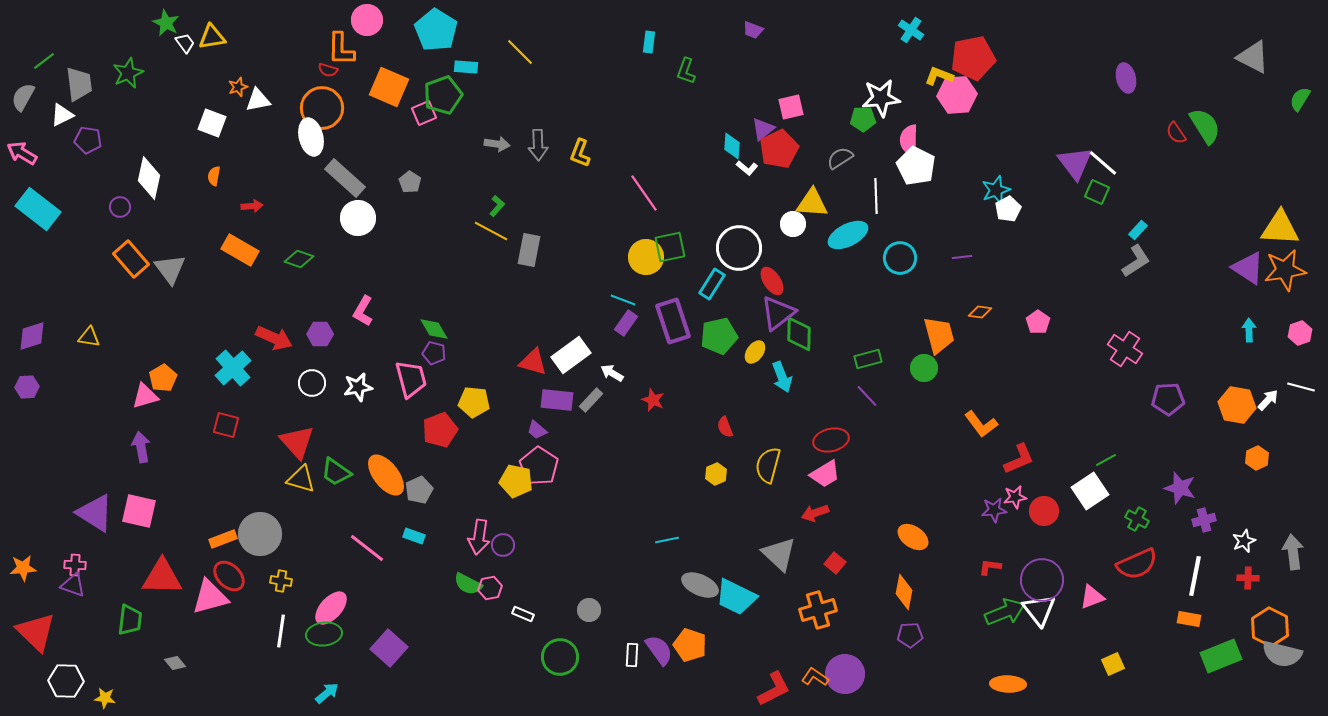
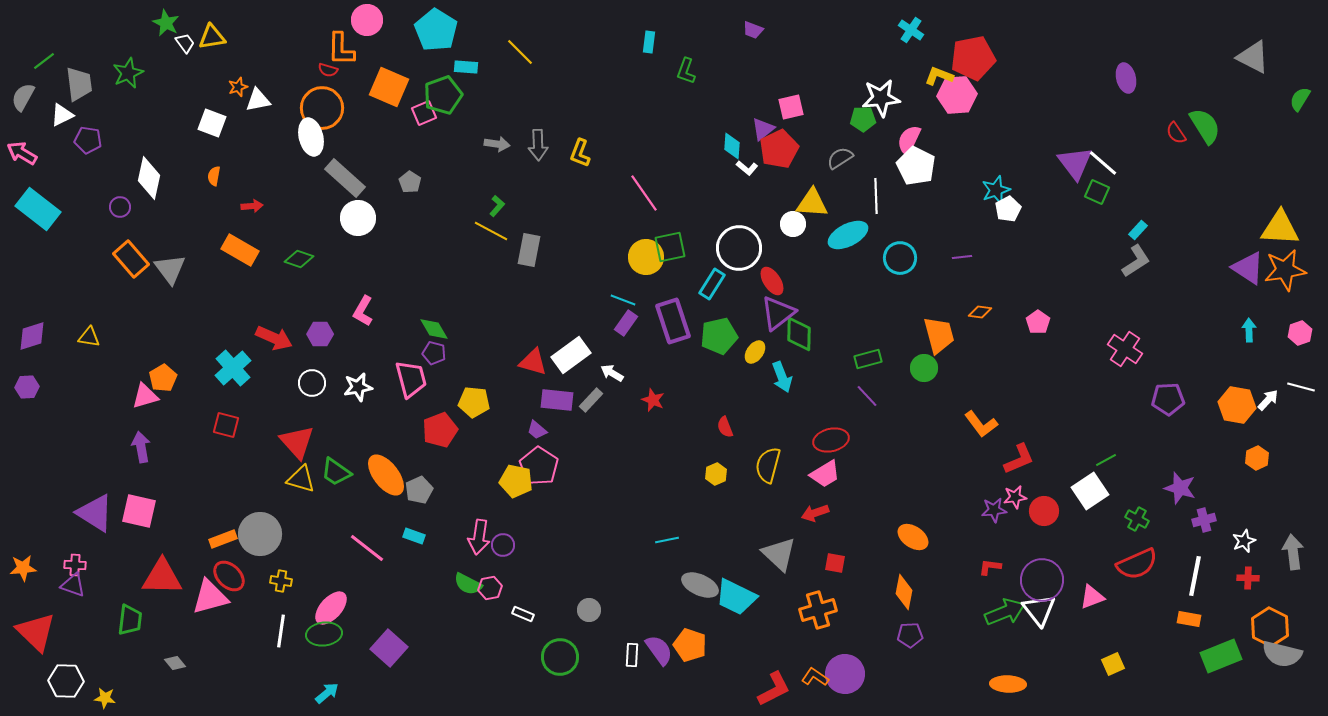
pink semicircle at (909, 140): rotated 24 degrees clockwise
red square at (835, 563): rotated 30 degrees counterclockwise
